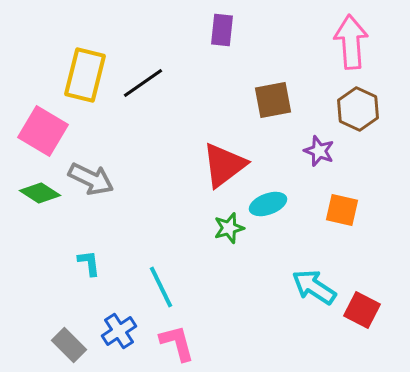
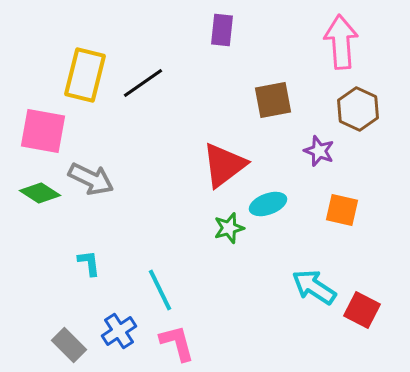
pink arrow: moved 10 px left
pink square: rotated 21 degrees counterclockwise
cyan line: moved 1 px left, 3 px down
